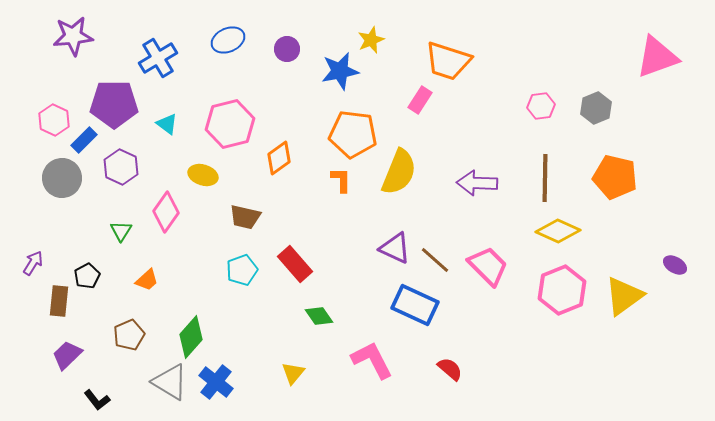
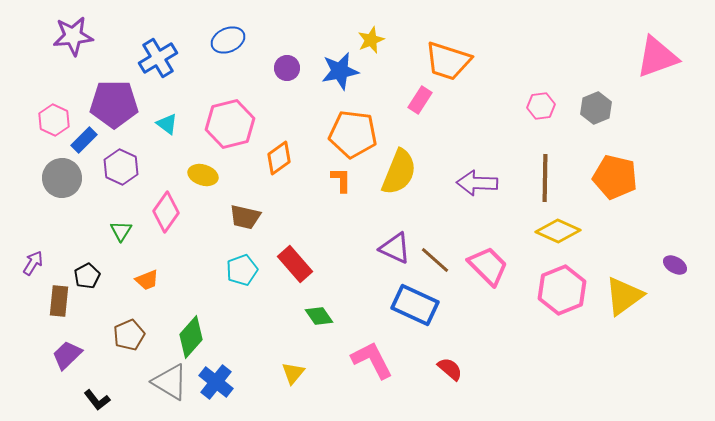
purple circle at (287, 49): moved 19 px down
orange trapezoid at (147, 280): rotated 20 degrees clockwise
